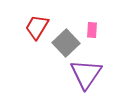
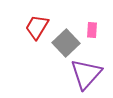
purple triangle: rotated 8 degrees clockwise
